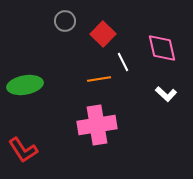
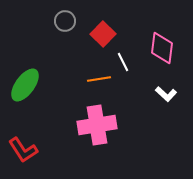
pink diamond: rotated 20 degrees clockwise
green ellipse: rotated 44 degrees counterclockwise
